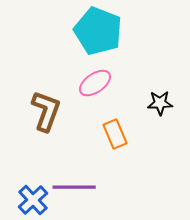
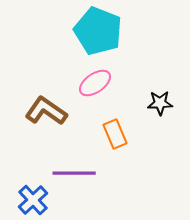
brown L-shape: rotated 75 degrees counterclockwise
purple line: moved 14 px up
